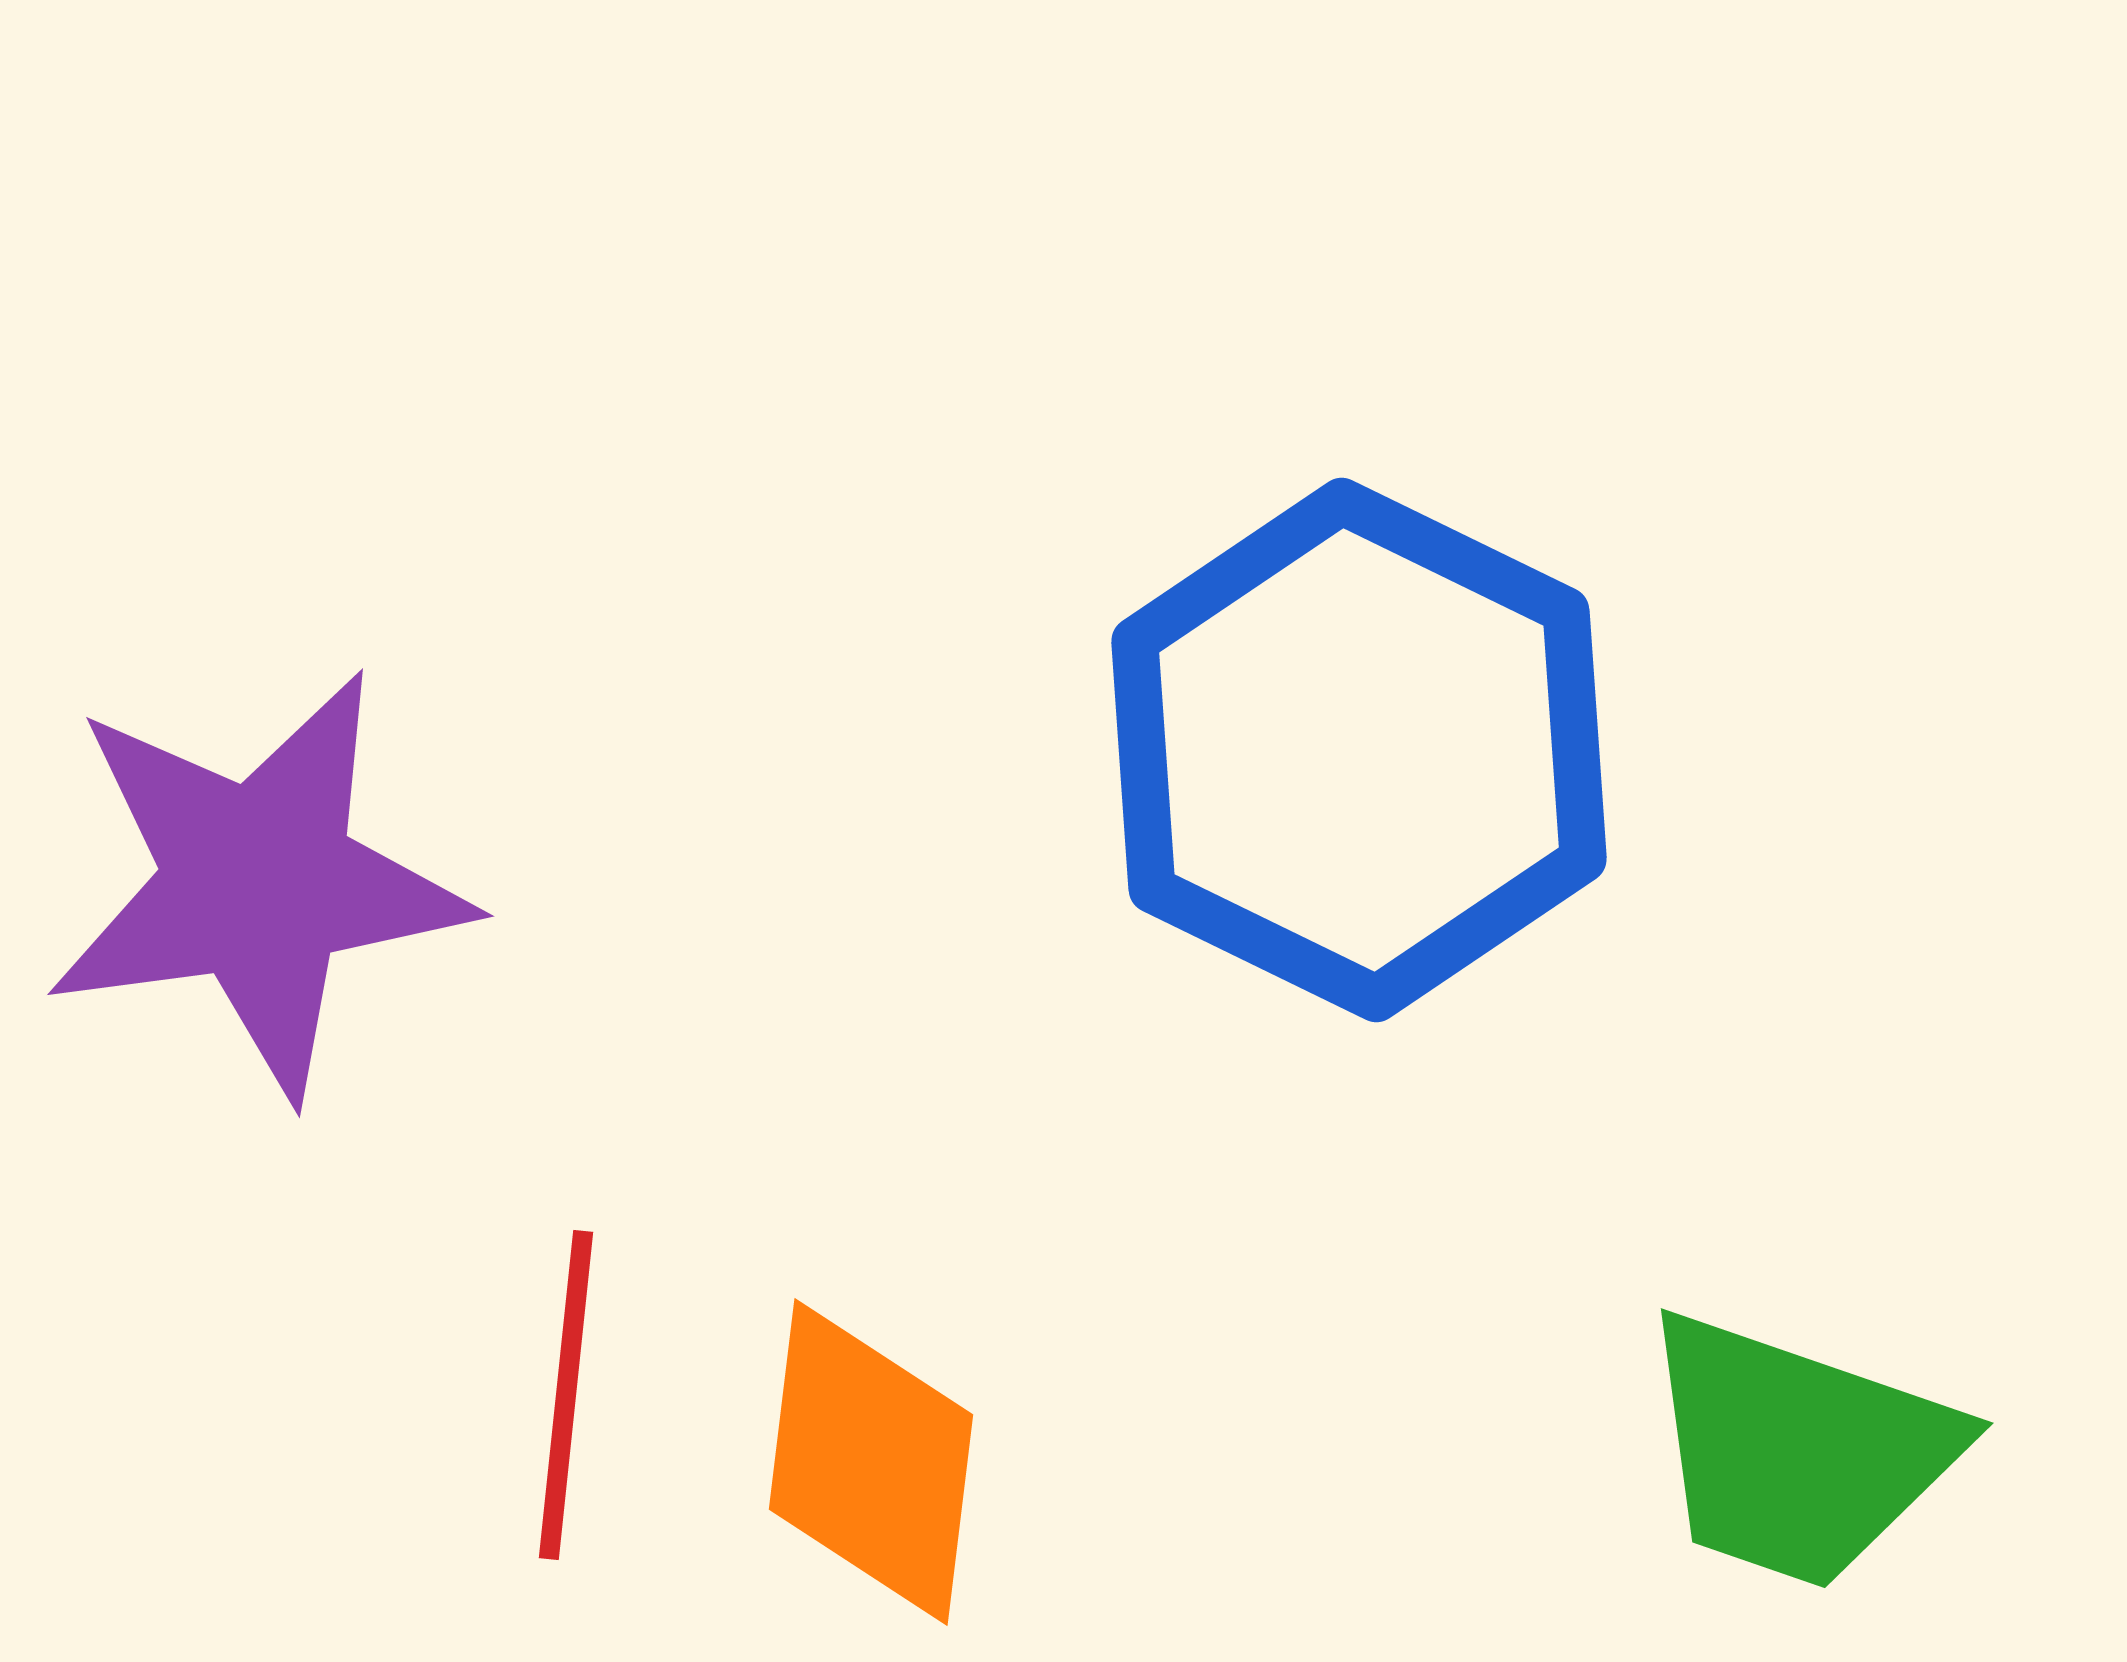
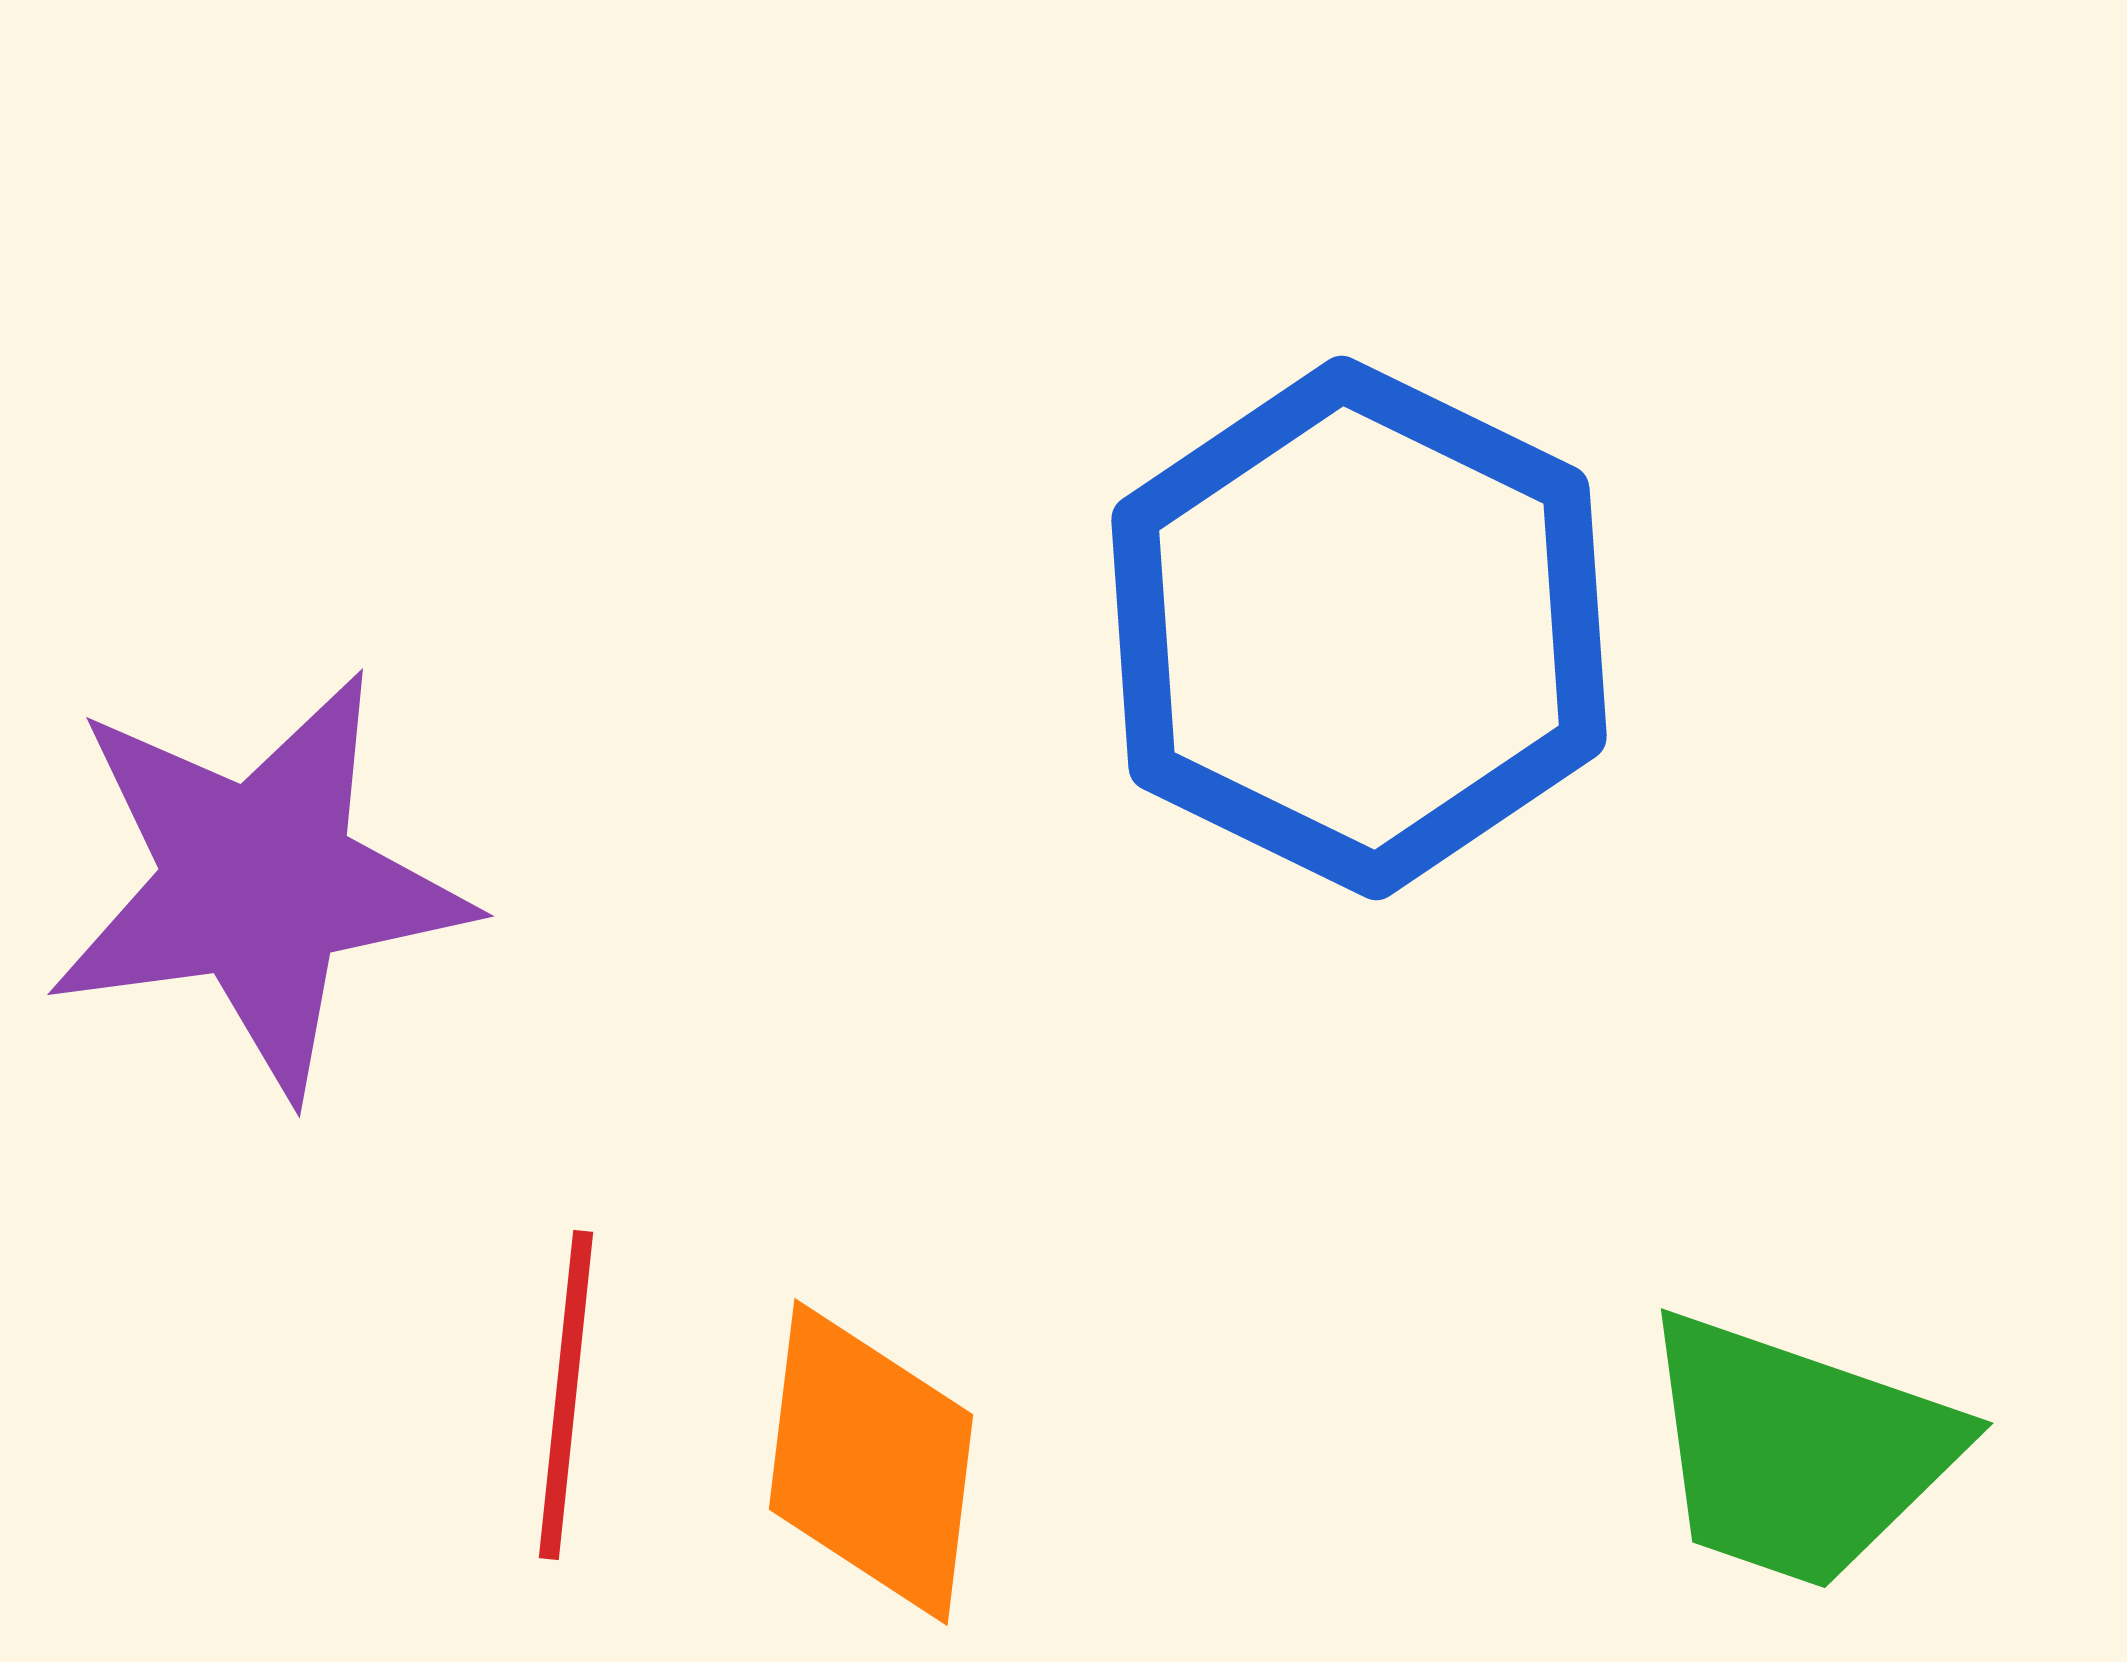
blue hexagon: moved 122 px up
